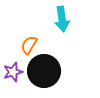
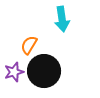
purple star: moved 1 px right
